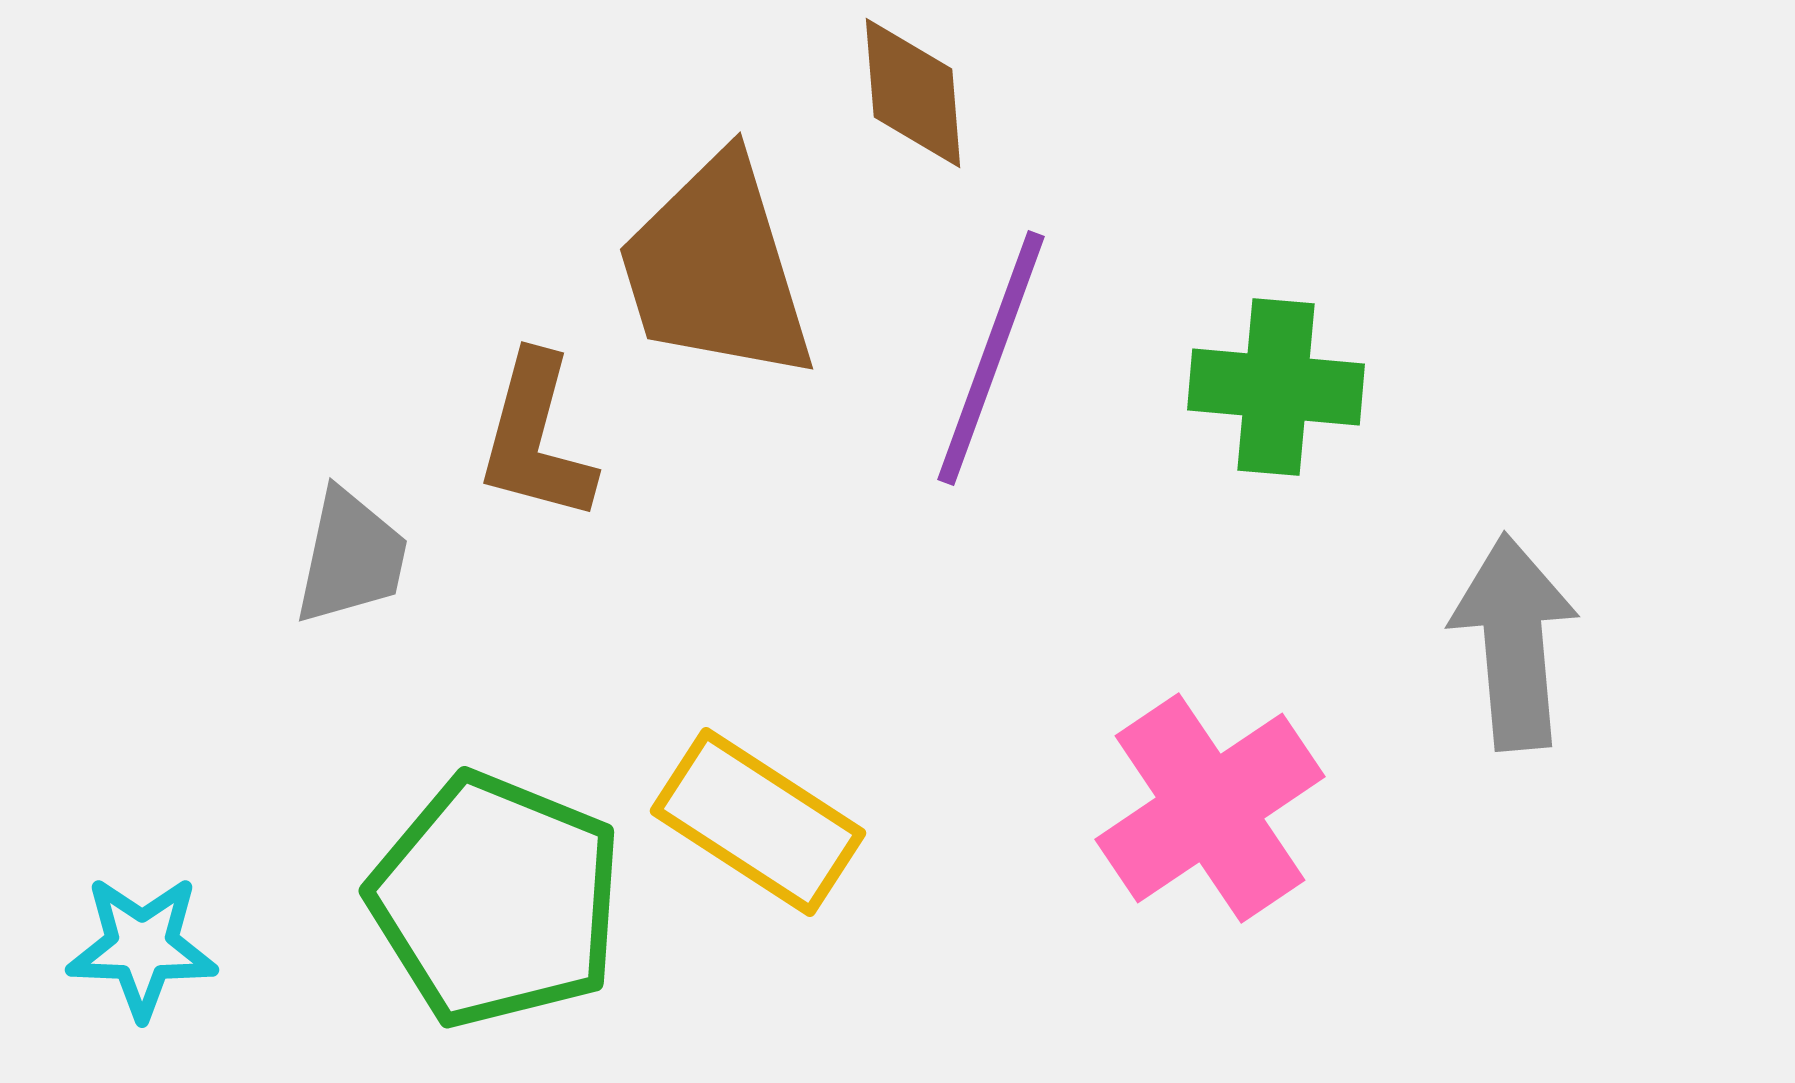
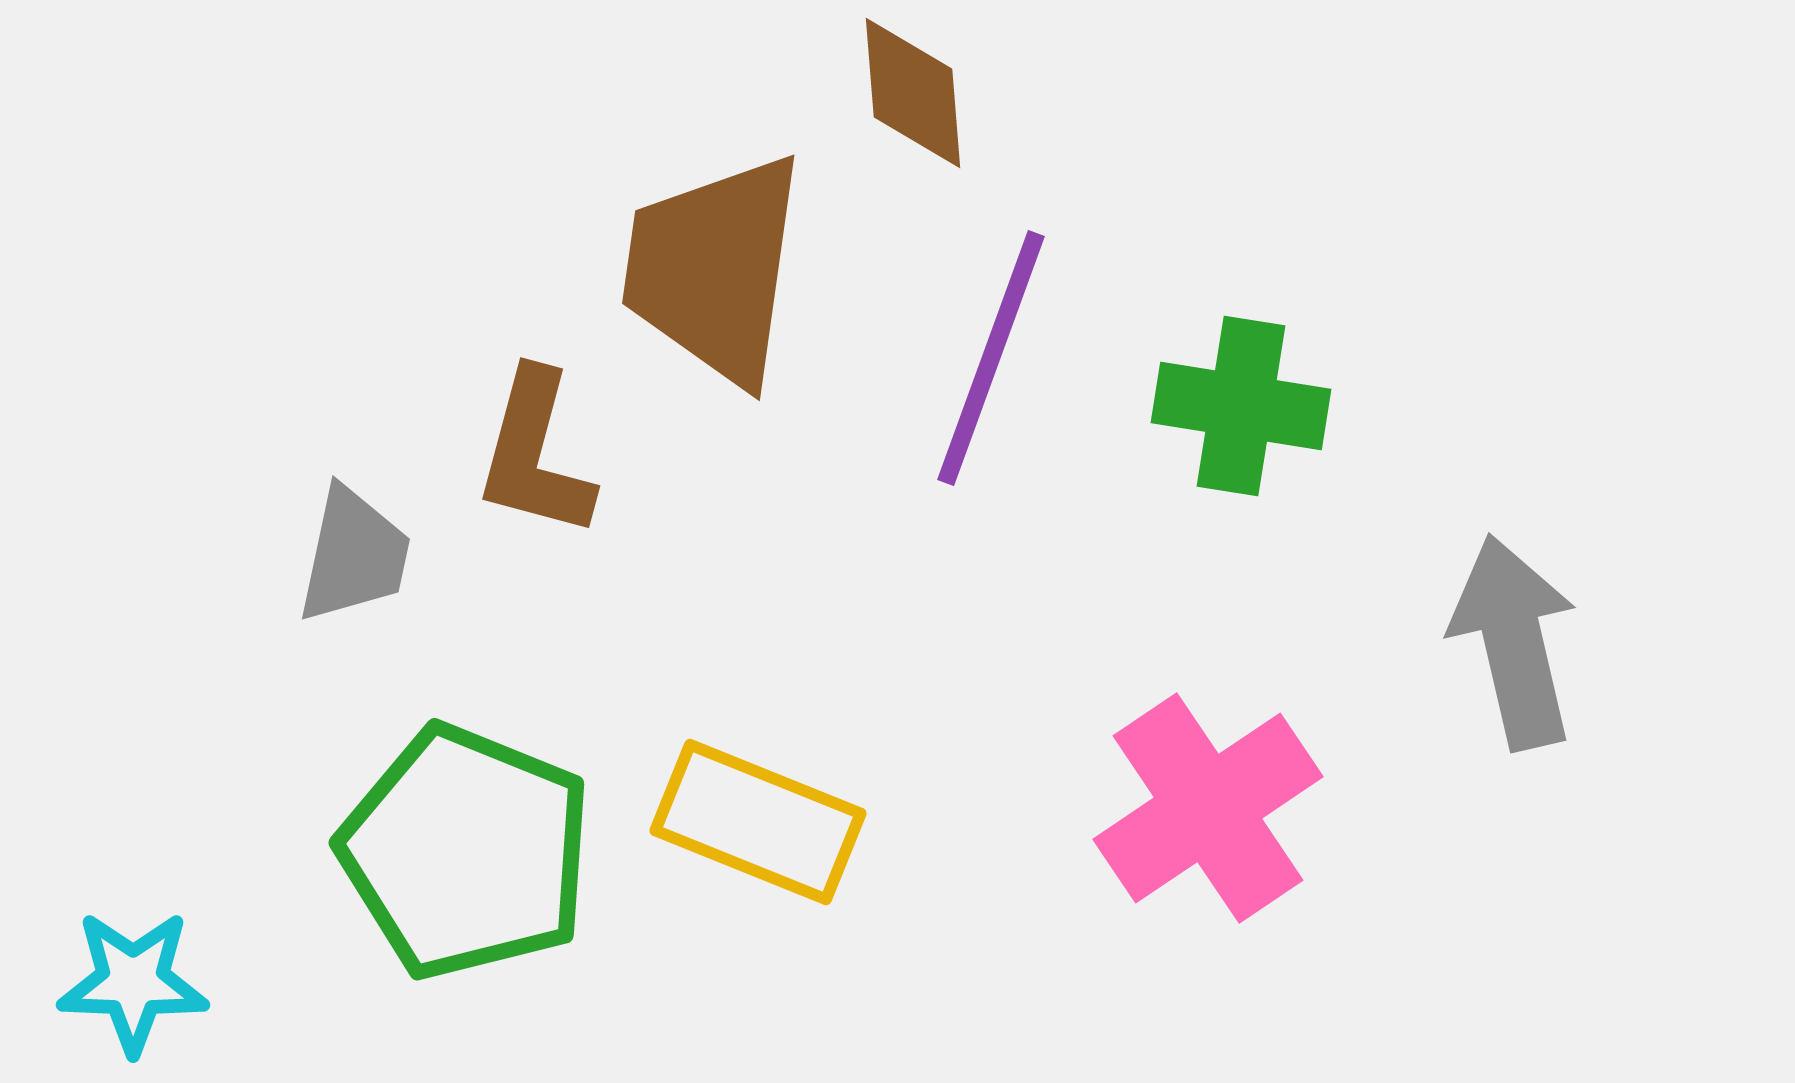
brown trapezoid: moved 2 px left; rotated 25 degrees clockwise
green cross: moved 35 px left, 19 px down; rotated 4 degrees clockwise
brown L-shape: moved 1 px left, 16 px down
gray trapezoid: moved 3 px right, 2 px up
gray arrow: rotated 8 degrees counterclockwise
pink cross: moved 2 px left
yellow rectangle: rotated 11 degrees counterclockwise
green pentagon: moved 30 px left, 48 px up
cyan star: moved 9 px left, 35 px down
